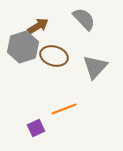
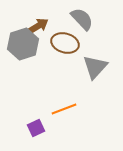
gray semicircle: moved 2 px left
gray hexagon: moved 3 px up
brown ellipse: moved 11 px right, 13 px up
